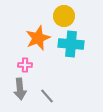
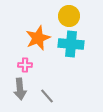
yellow circle: moved 5 px right
